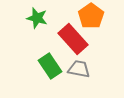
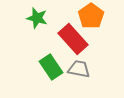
green rectangle: moved 1 px right, 1 px down
